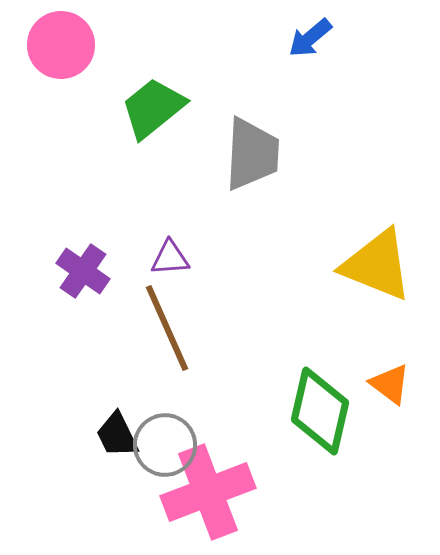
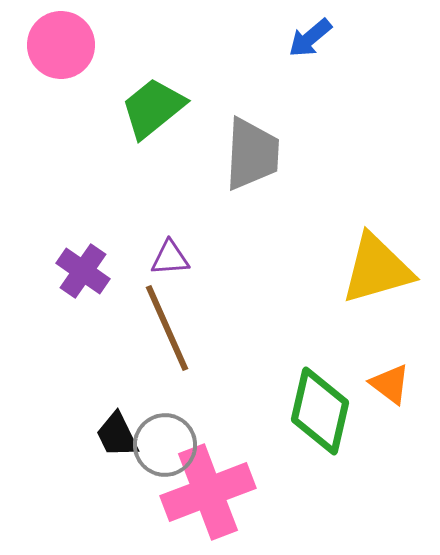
yellow triangle: moved 4 px down; rotated 38 degrees counterclockwise
